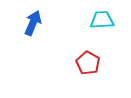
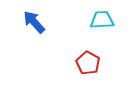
blue arrow: moved 1 px right, 1 px up; rotated 65 degrees counterclockwise
